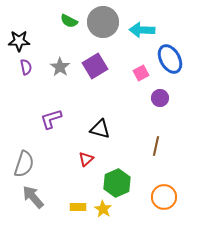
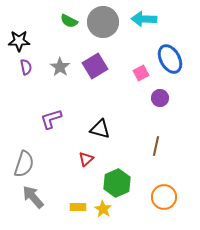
cyan arrow: moved 2 px right, 11 px up
